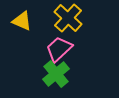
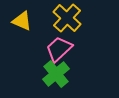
yellow cross: moved 1 px left
